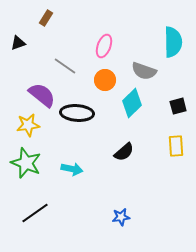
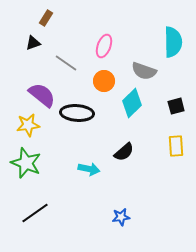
black triangle: moved 15 px right
gray line: moved 1 px right, 3 px up
orange circle: moved 1 px left, 1 px down
black square: moved 2 px left
cyan arrow: moved 17 px right
